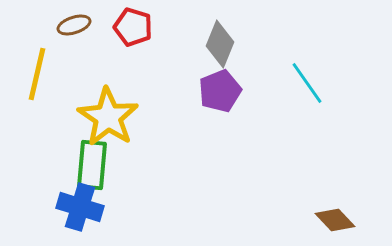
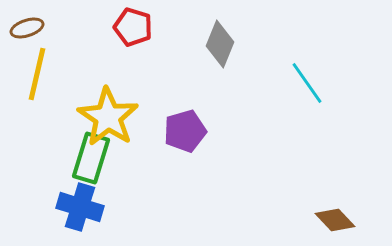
brown ellipse: moved 47 px left, 3 px down
purple pentagon: moved 35 px left, 40 px down; rotated 6 degrees clockwise
green rectangle: moved 1 px left, 7 px up; rotated 12 degrees clockwise
